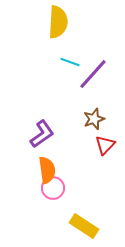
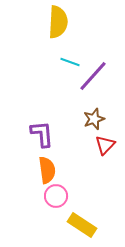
purple line: moved 2 px down
purple L-shape: rotated 60 degrees counterclockwise
pink circle: moved 3 px right, 8 px down
yellow rectangle: moved 2 px left, 1 px up
